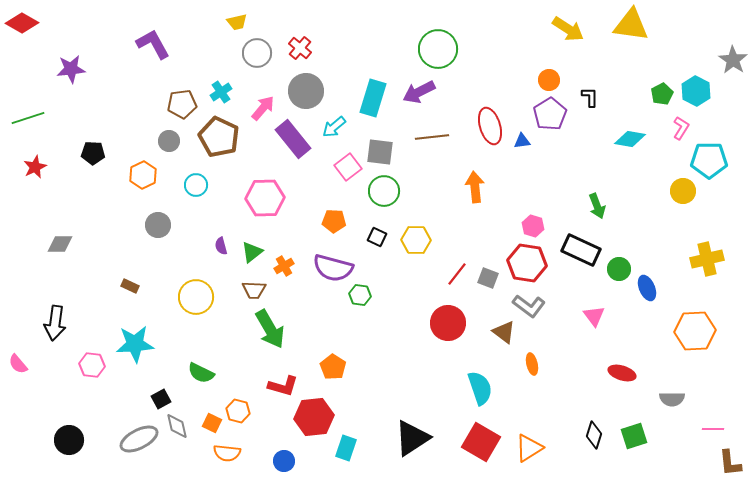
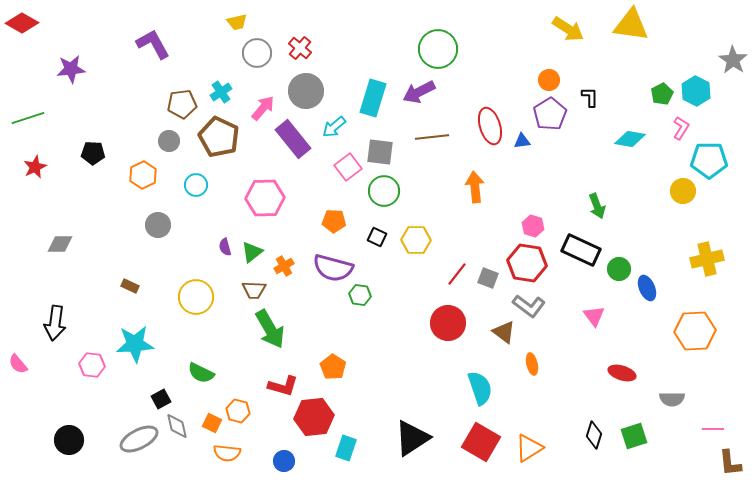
purple semicircle at (221, 246): moved 4 px right, 1 px down
